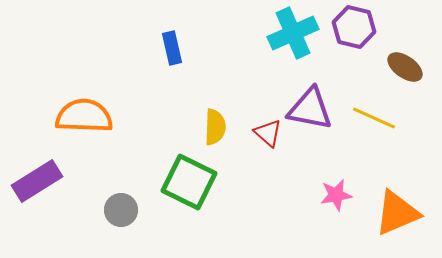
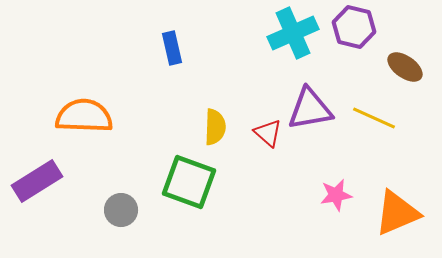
purple triangle: rotated 21 degrees counterclockwise
green square: rotated 6 degrees counterclockwise
